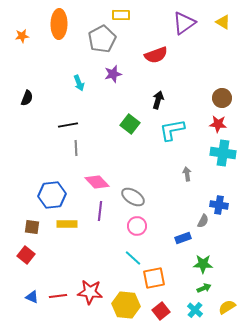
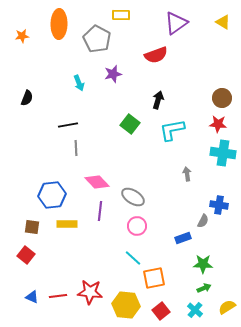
purple triangle at (184, 23): moved 8 px left
gray pentagon at (102, 39): moved 5 px left; rotated 16 degrees counterclockwise
